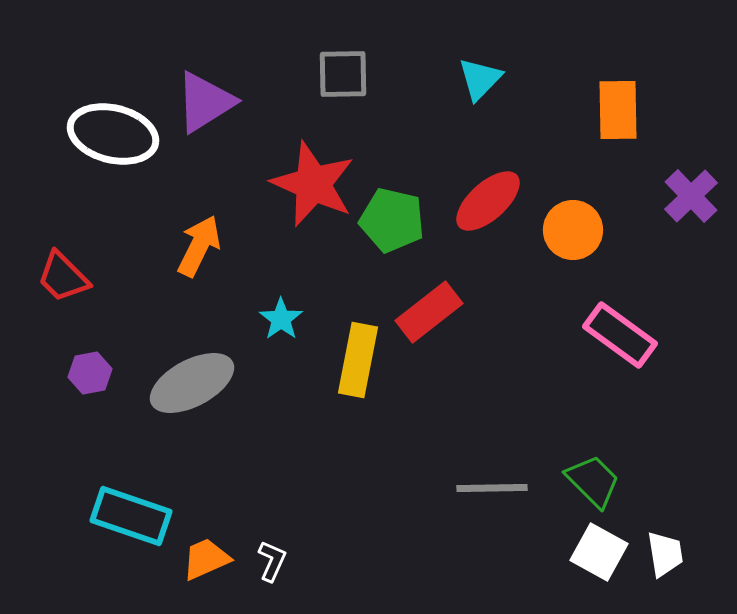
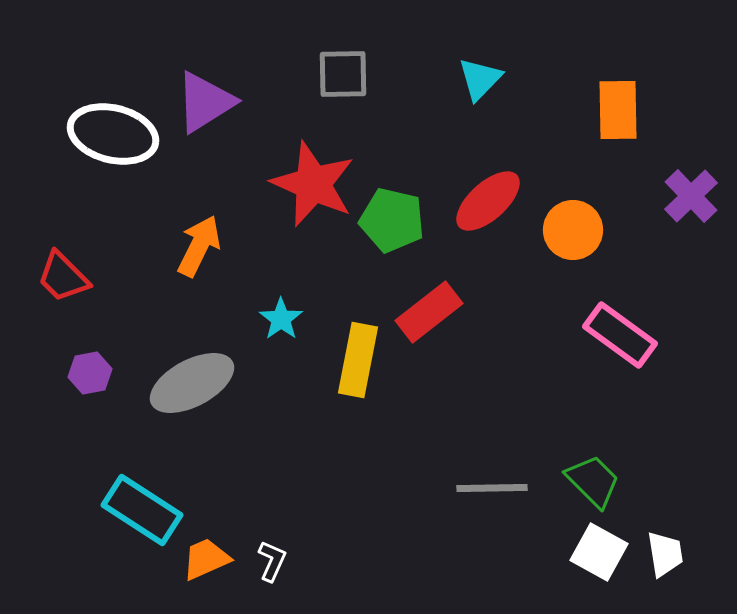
cyan rectangle: moved 11 px right, 6 px up; rotated 14 degrees clockwise
